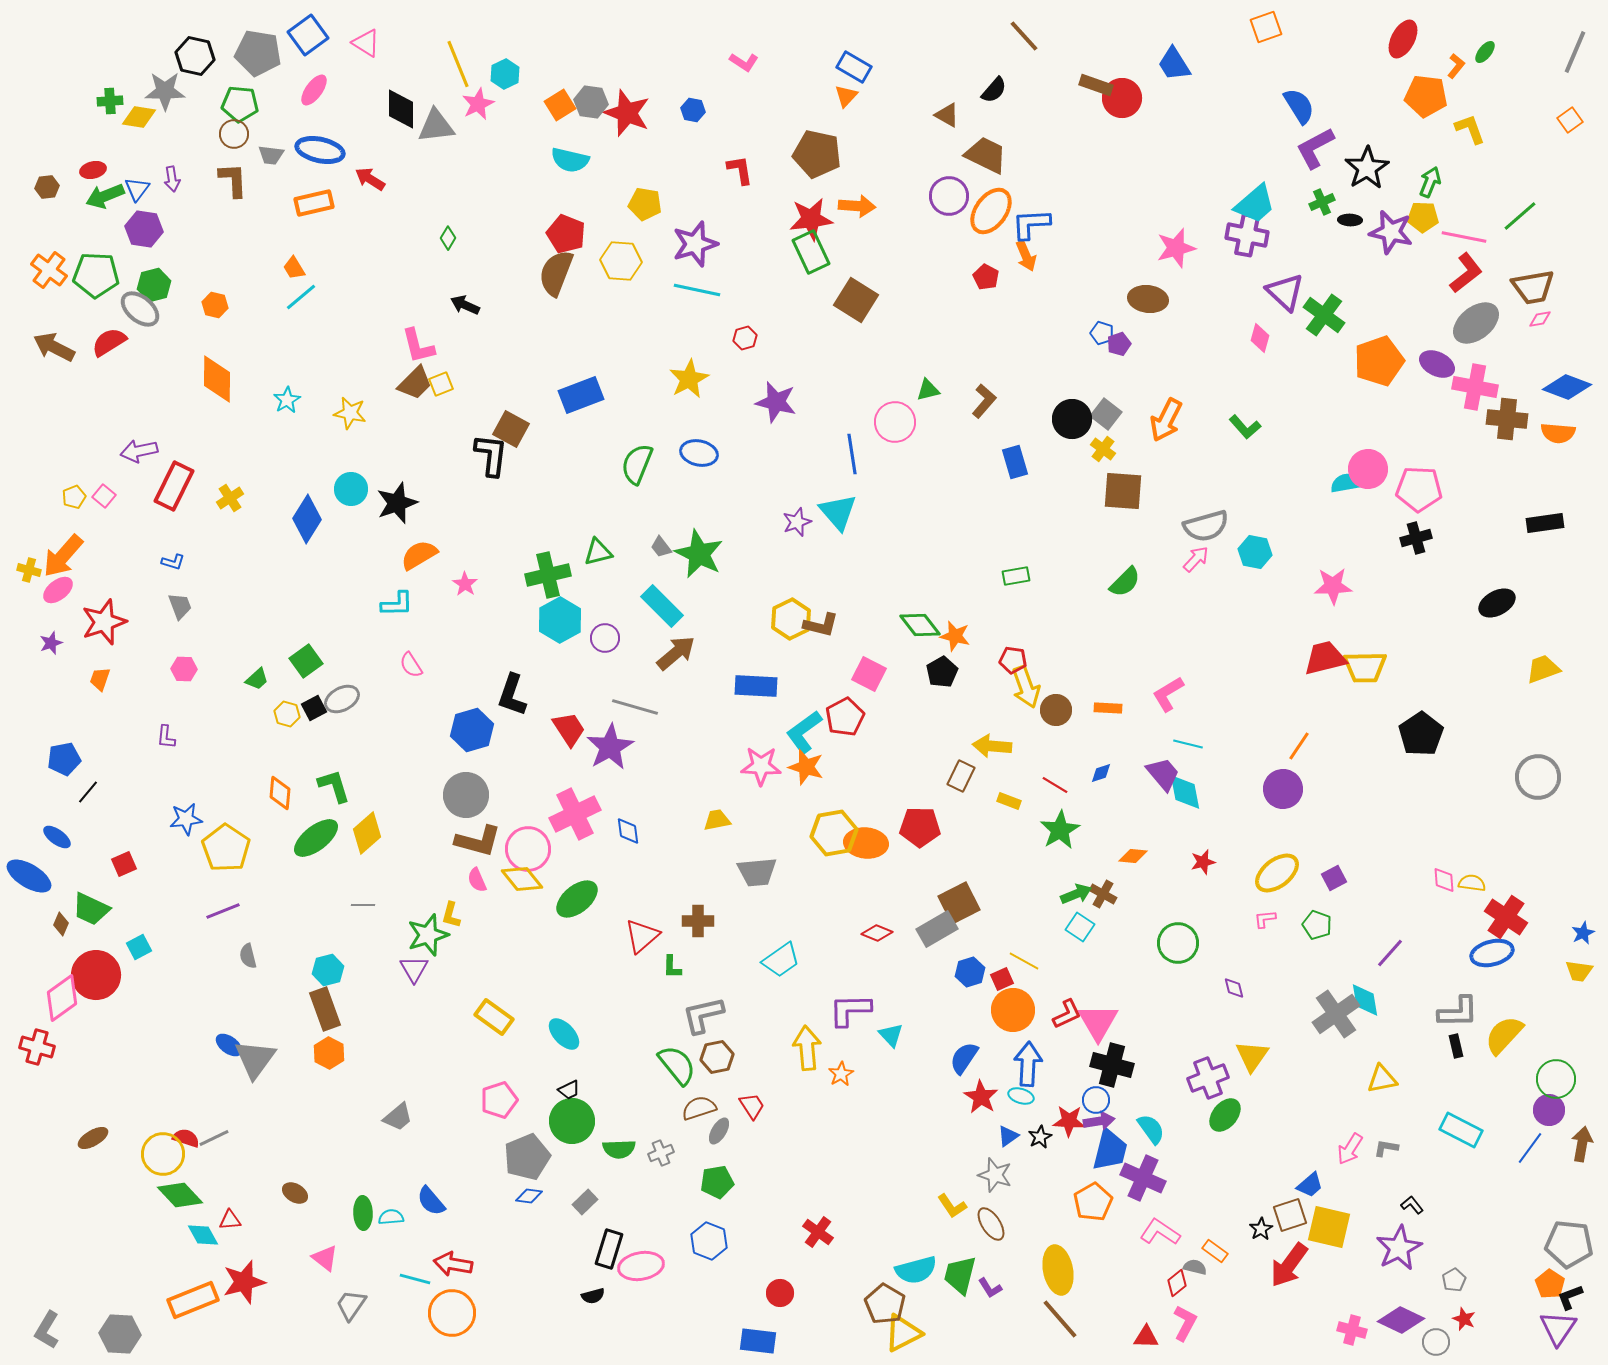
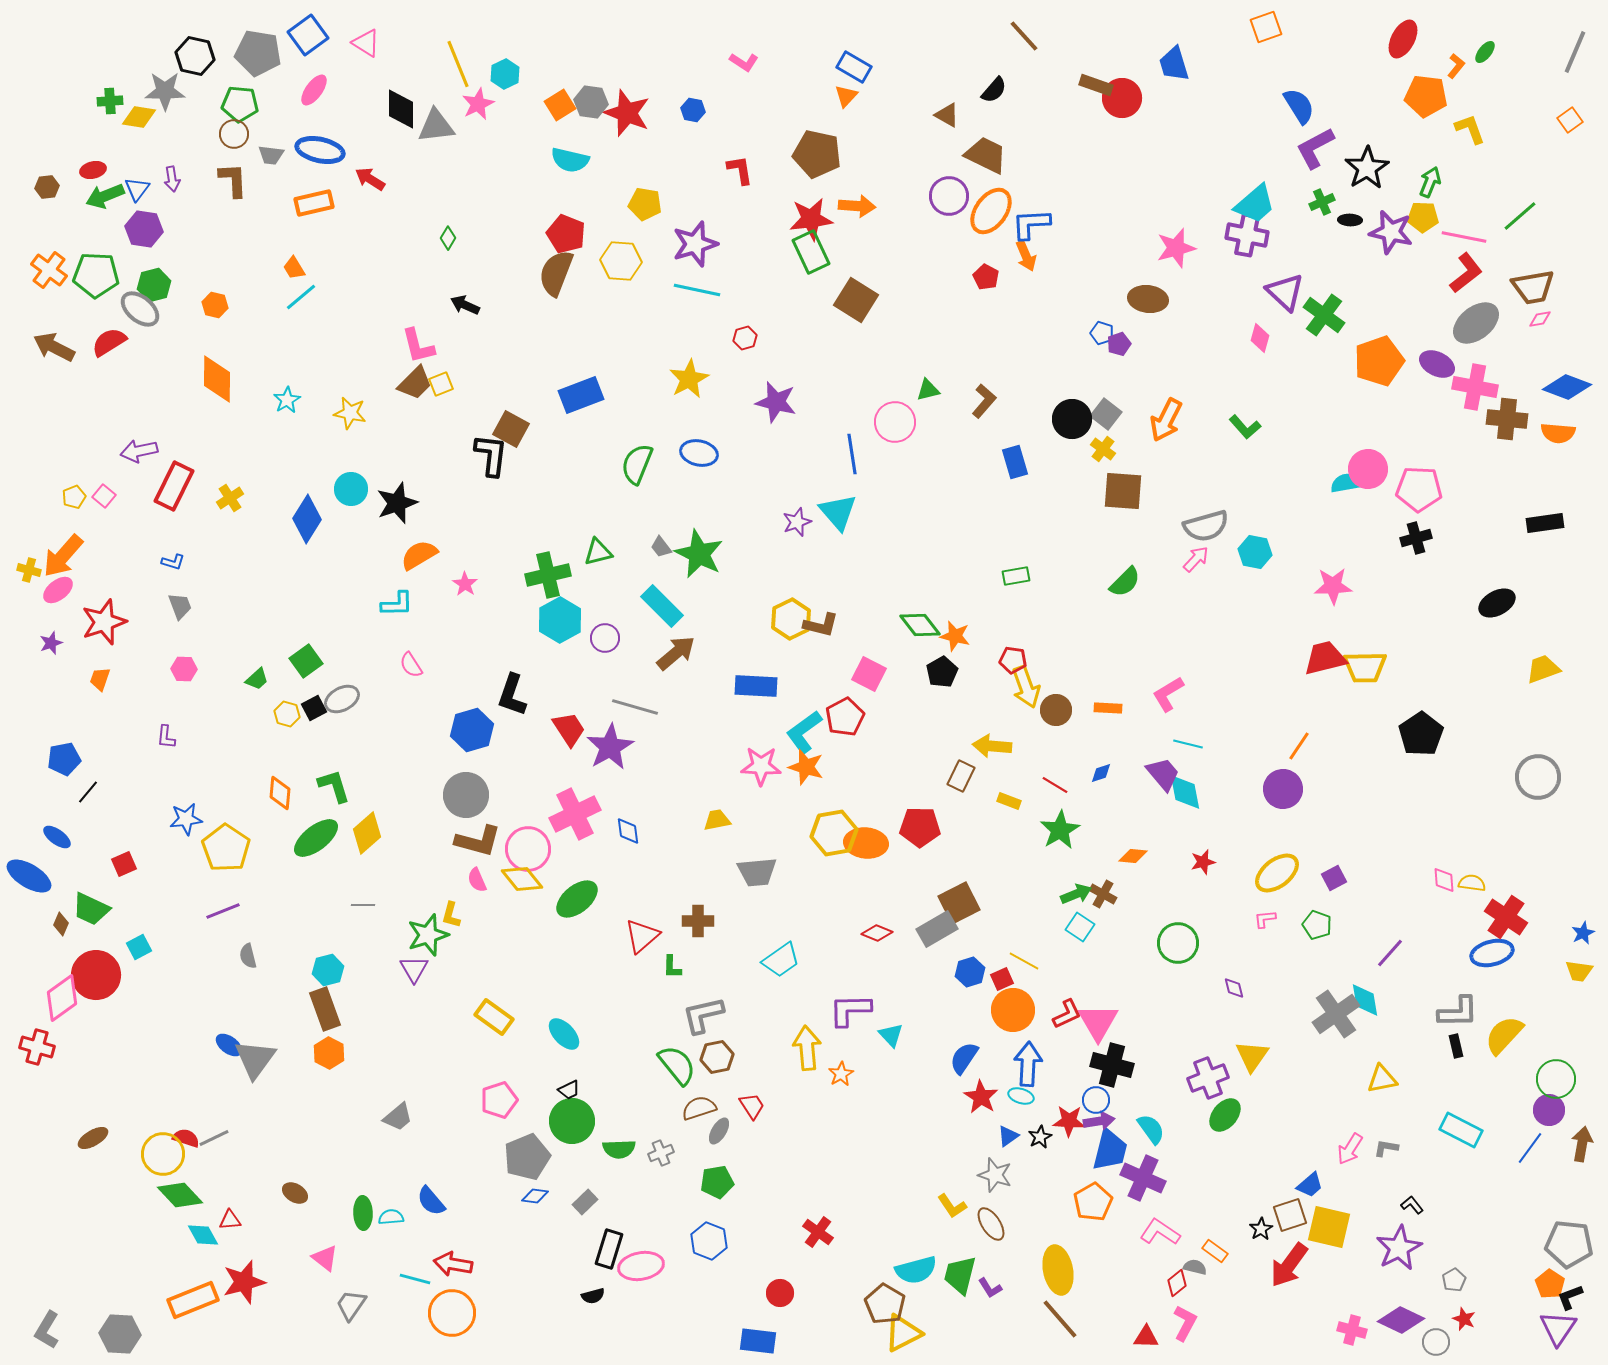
blue trapezoid at (1174, 64): rotated 15 degrees clockwise
blue diamond at (529, 1196): moved 6 px right
